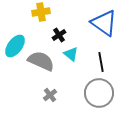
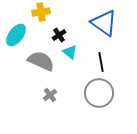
cyan ellipse: moved 1 px right, 11 px up
cyan triangle: moved 1 px left, 2 px up
